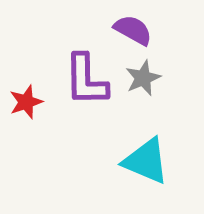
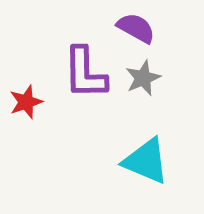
purple semicircle: moved 3 px right, 2 px up
purple L-shape: moved 1 px left, 7 px up
